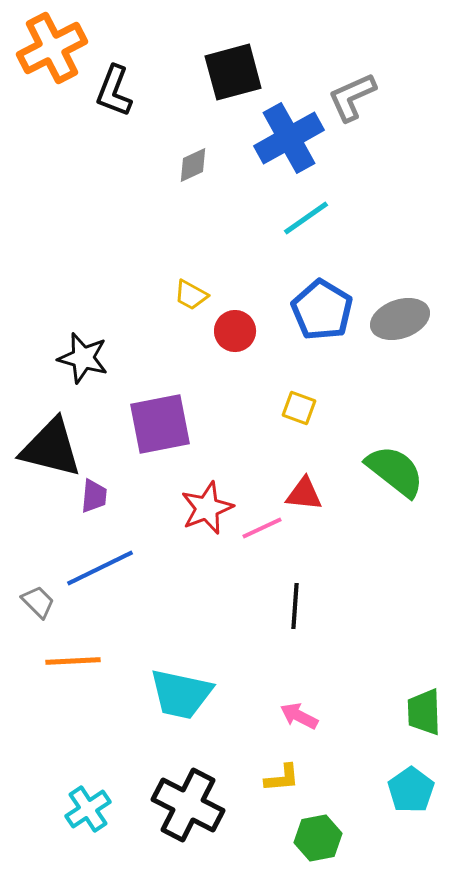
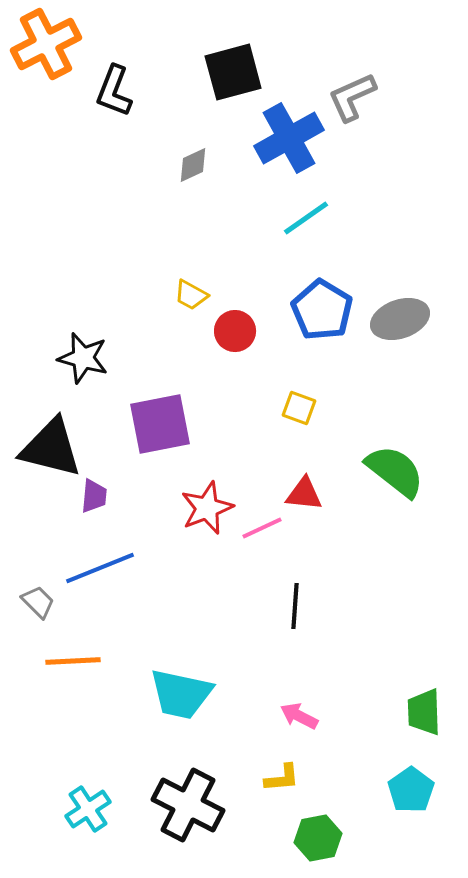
orange cross: moved 6 px left, 4 px up
blue line: rotated 4 degrees clockwise
